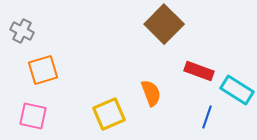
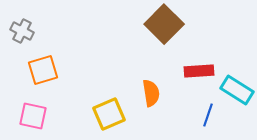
red rectangle: rotated 24 degrees counterclockwise
orange semicircle: rotated 12 degrees clockwise
blue line: moved 1 px right, 2 px up
